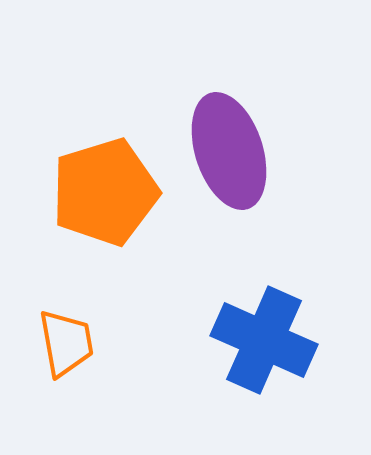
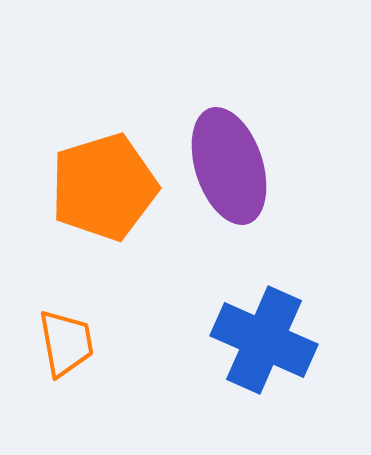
purple ellipse: moved 15 px down
orange pentagon: moved 1 px left, 5 px up
